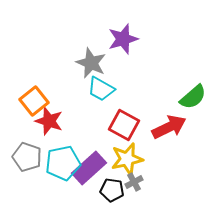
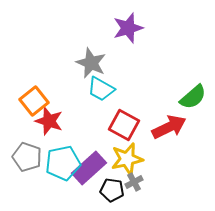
purple star: moved 5 px right, 11 px up
